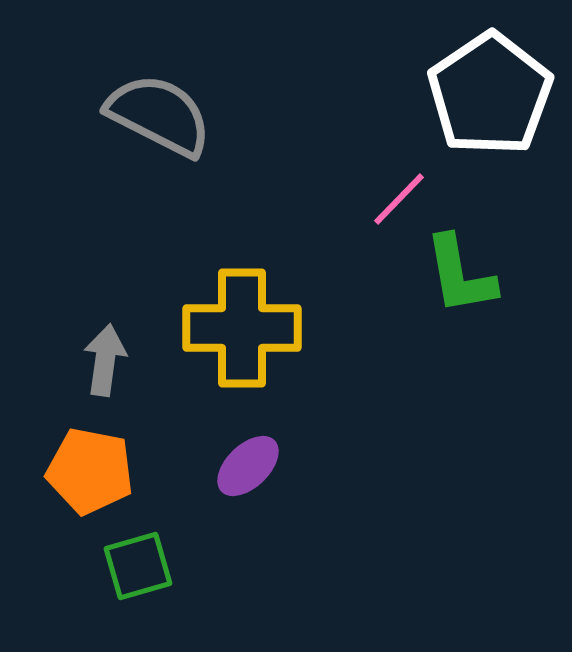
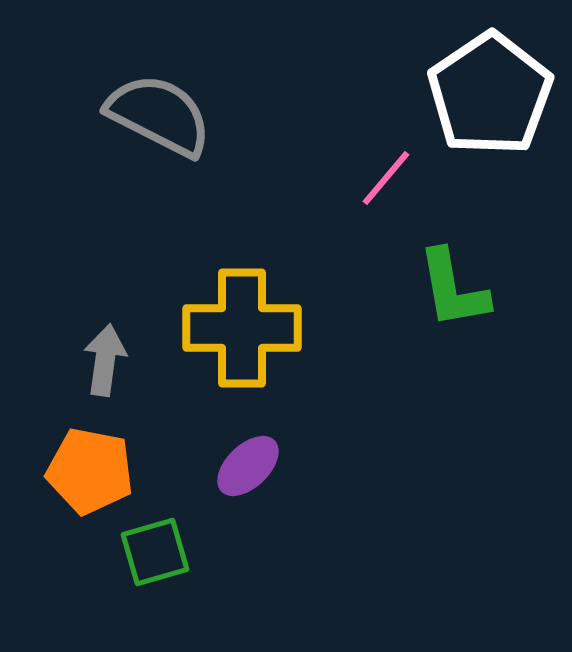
pink line: moved 13 px left, 21 px up; rotated 4 degrees counterclockwise
green L-shape: moved 7 px left, 14 px down
green square: moved 17 px right, 14 px up
